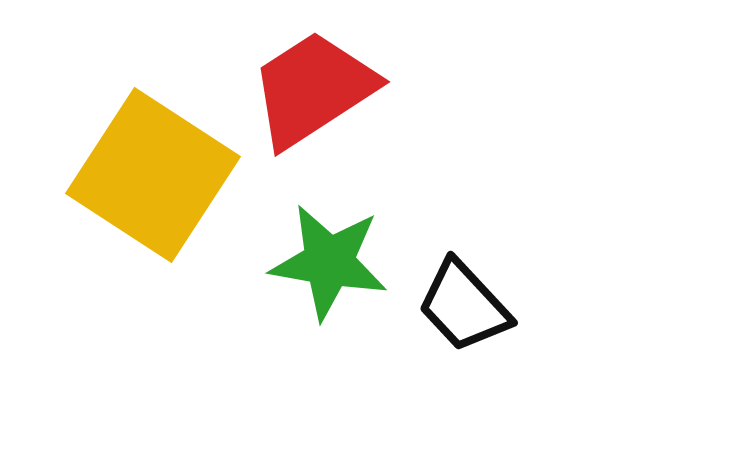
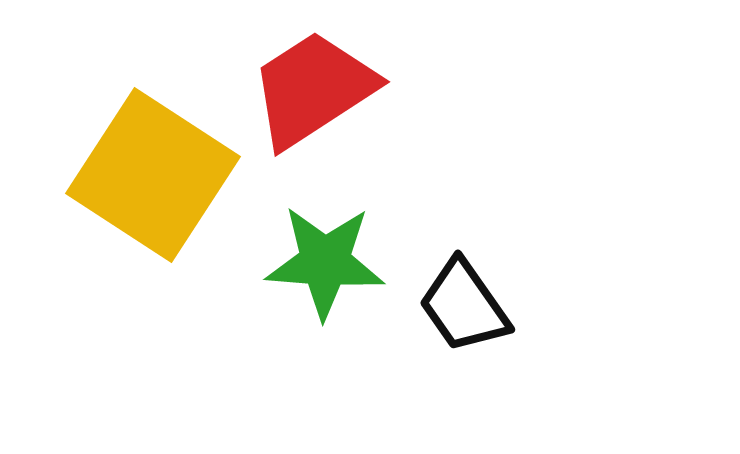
green star: moved 4 px left; rotated 6 degrees counterclockwise
black trapezoid: rotated 8 degrees clockwise
